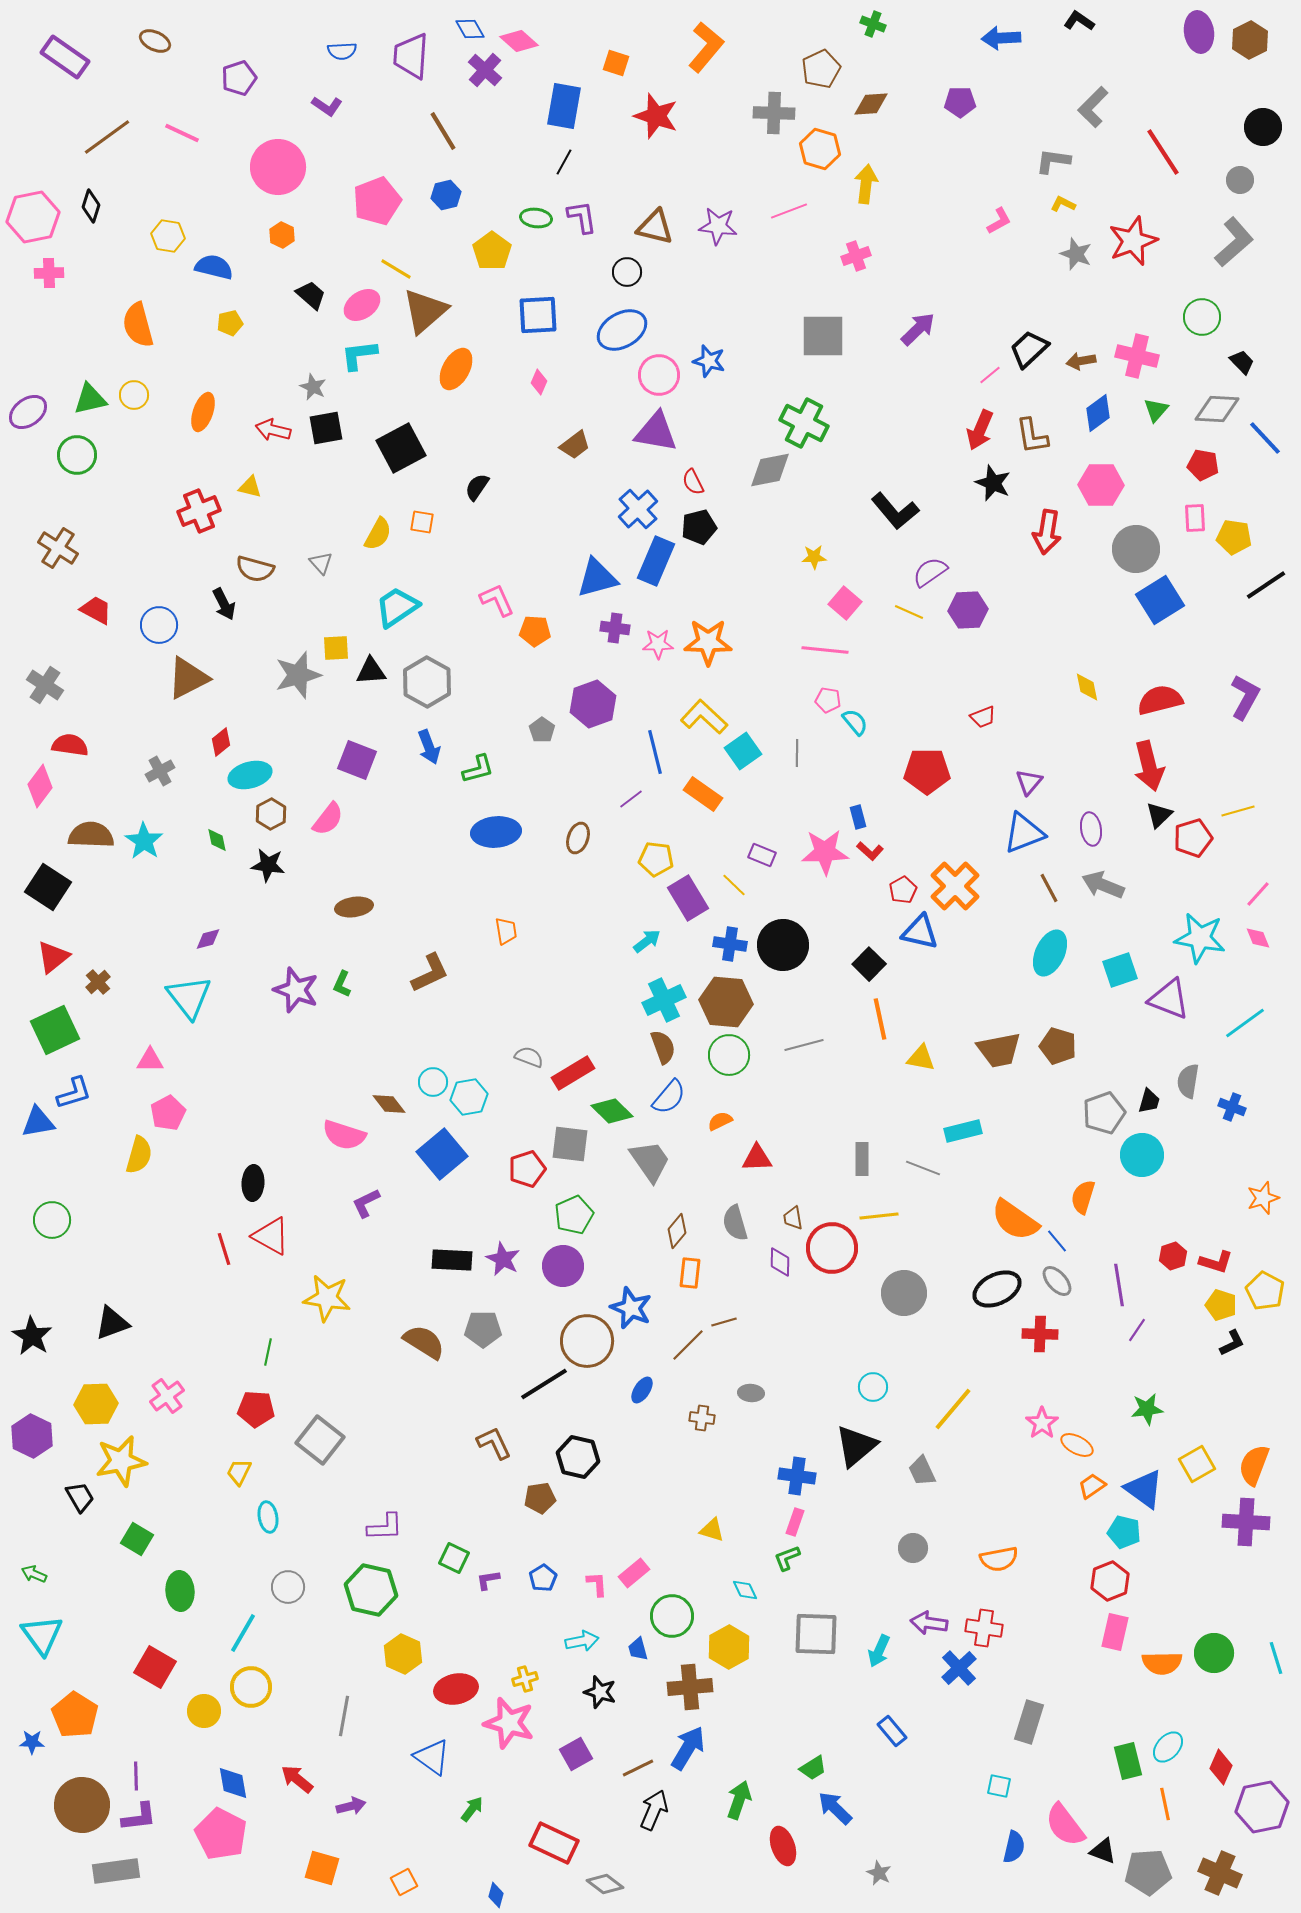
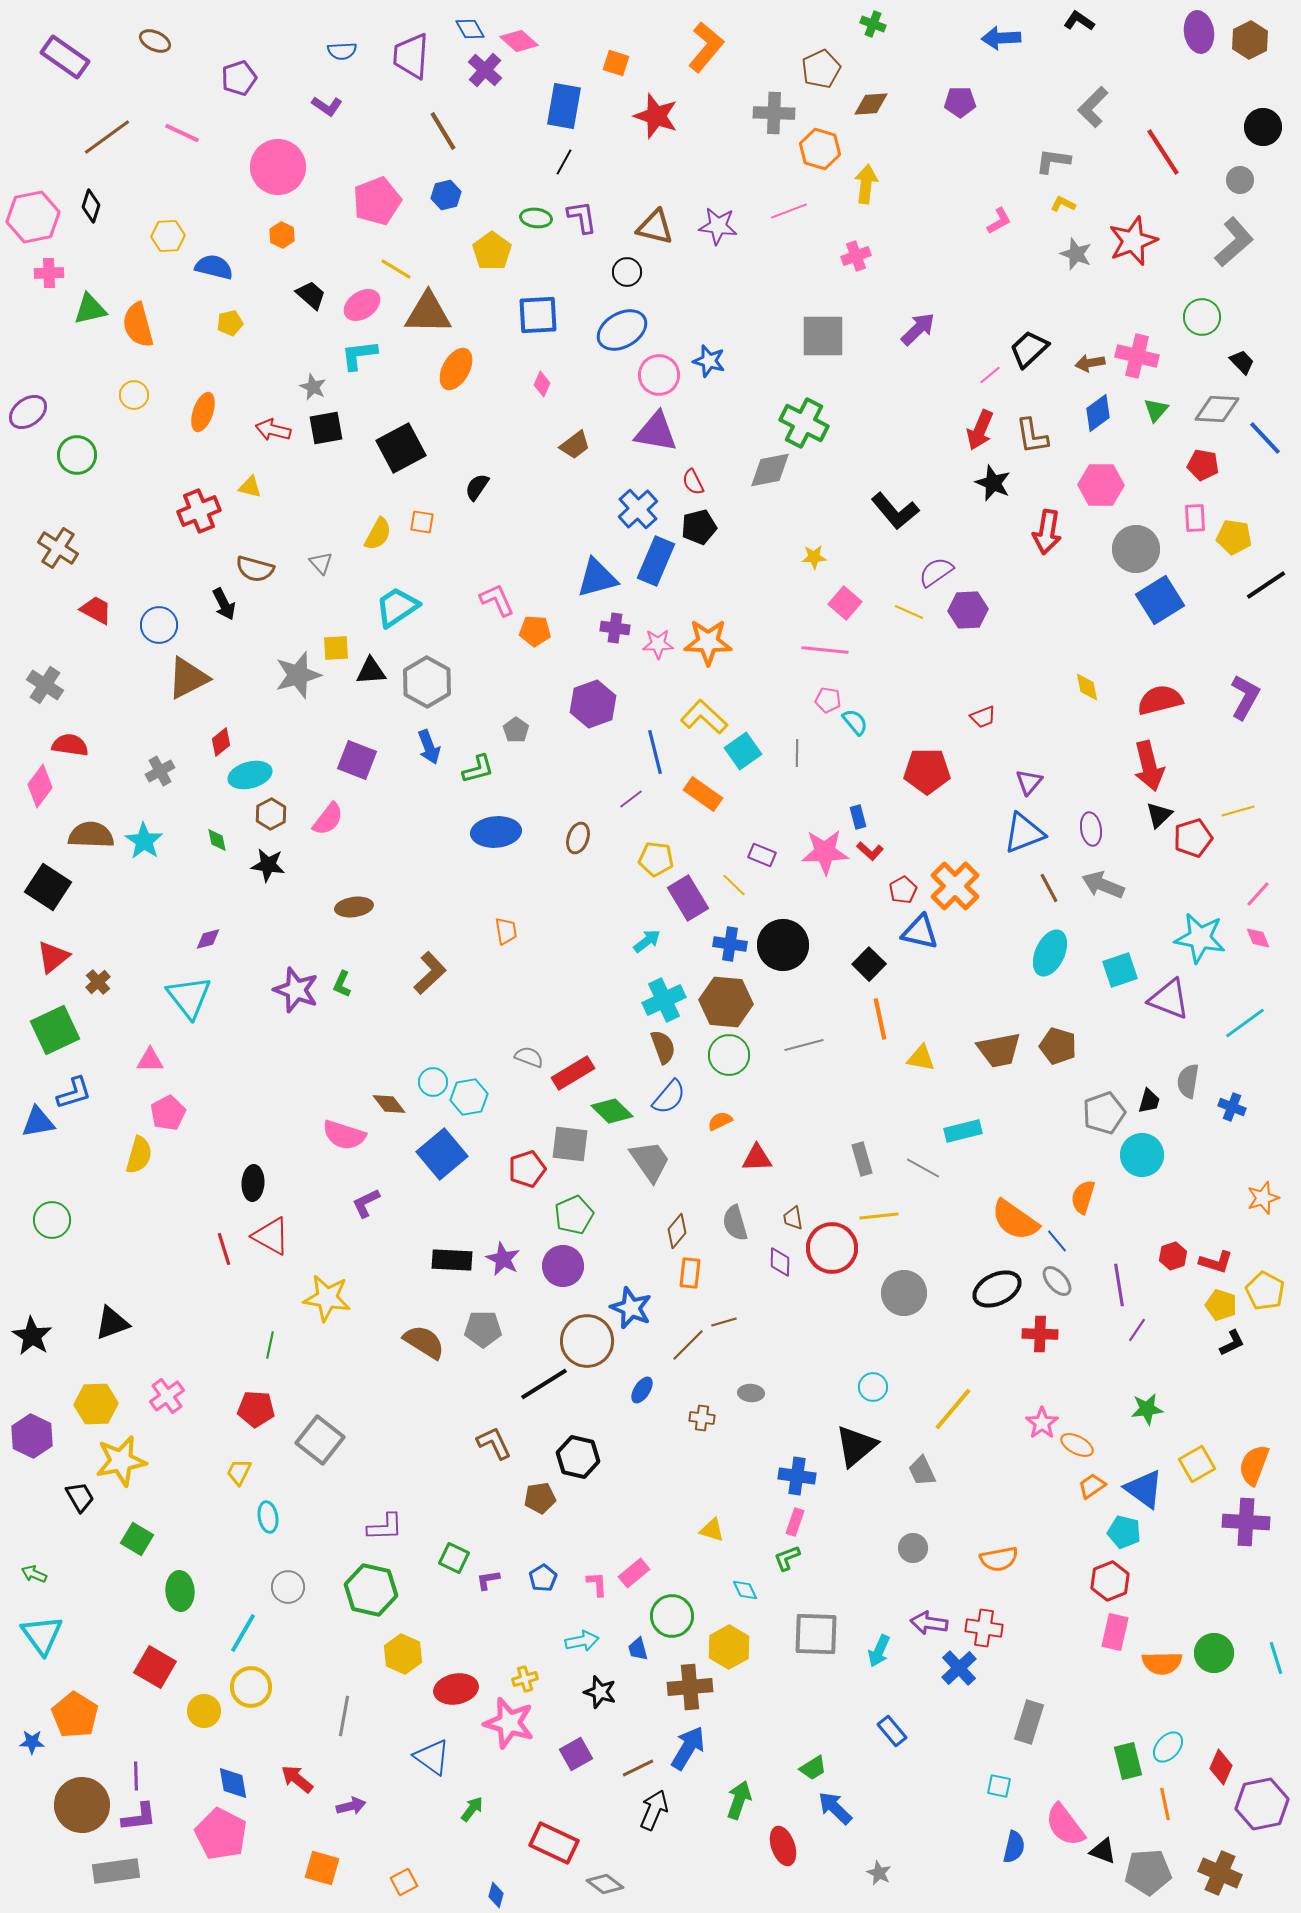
yellow hexagon at (168, 236): rotated 12 degrees counterclockwise
brown triangle at (425, 311): moved 3 px right, 2 px down; rotated 42 degrees clockwise
brown arrow at (1081, 361): moved 9 px right, 2 px down
pink diamond at (539, 382): moved 3 px right, 2 px down
green triangle at (90, 399): moved 90 px up
purple semicircle at (930, 572): moved 6 px right
gray pentagon at (542, 730): moved 26 px left
brown L-shape at (430, 973): rotated 18 degrees counterclockwise
gray rectangle at (862, 1159): rotated 16 degrees counterclockwise
gray line at (923, 1168): rotated 8 degrees clockwise
green line at (268, 1352): moved 2 px right, 7 px up
purple hexagon at (1262, 1807): moved 3 px up
